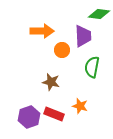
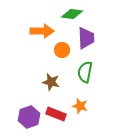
green diamond: moved 27 px left
purple trapezoid: moved 3 px right, 2 px down
green semicircle: moved 7 px left, 5 px down
red rectangle: moved 2 px right
